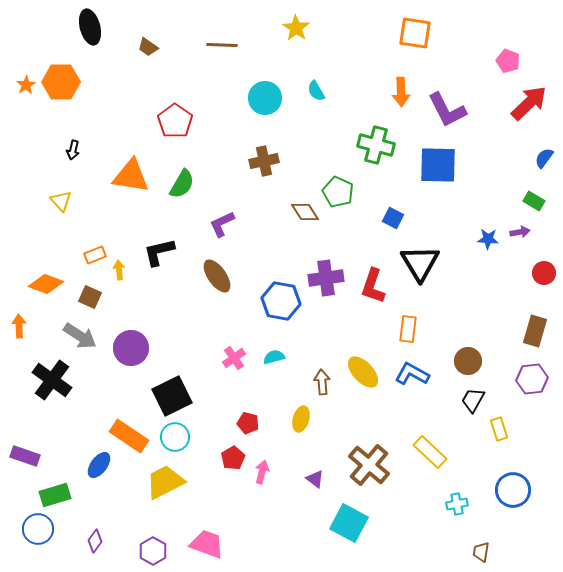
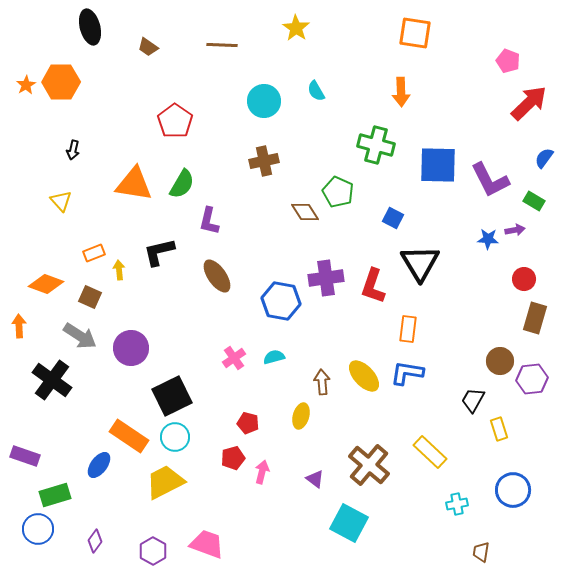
cyan circle at (265, 98): moved 1 px left, 3 px down
purple L-shape at (447, 110): moved 43 px right, 70 px down
orange triangle at (131, 176): moved 3 px right, 8 px down
purple L-shape at (222, 224): moved 13 px left, 3 px up; rotated 52 degrees counterclockwise
purple arrow at (520, 232): moved 5 px left, 2 px up
orange rectangle at (95, 255): moved 1 px left, 2 px up
red circle at (544, 273): moved 20 px left, 6 px down
brown rectangle at (535, 331): moved 13 px up
brown circle at (468, 361): moved 32 px right
yellow ellipse at (363, 372): moved 1 px right, 4 px down
blue L-shape at (412, 374): moved 5 px left, 1 px up; rotated 20 degrees counterclockwise
yellow ellipse at (301, 419): moved 3 px up
red pentagon at (233, 458): rotated 15 degrees clockwise
